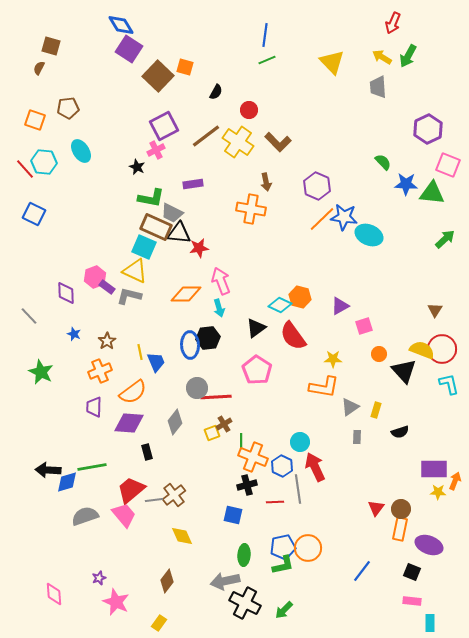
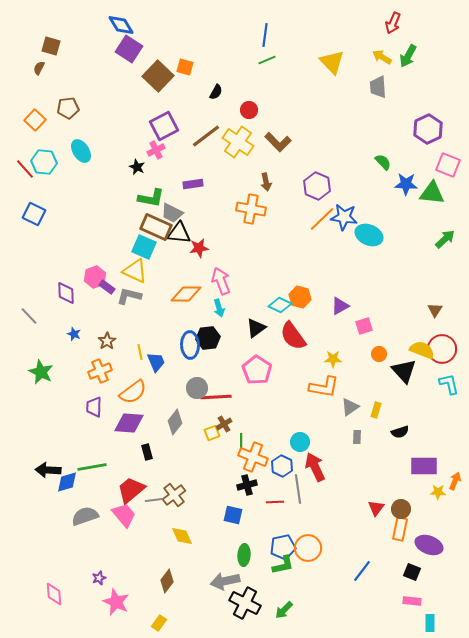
orange square at (35, 120): rotated 25 degrees clockwise
purple rectangle at (434, 469): moved 10 px left, 3 px up
